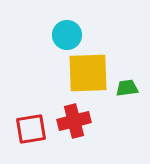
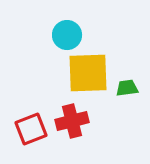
red cross: moved 2 px left
red square: rotated 12 degrees counterclockwise
